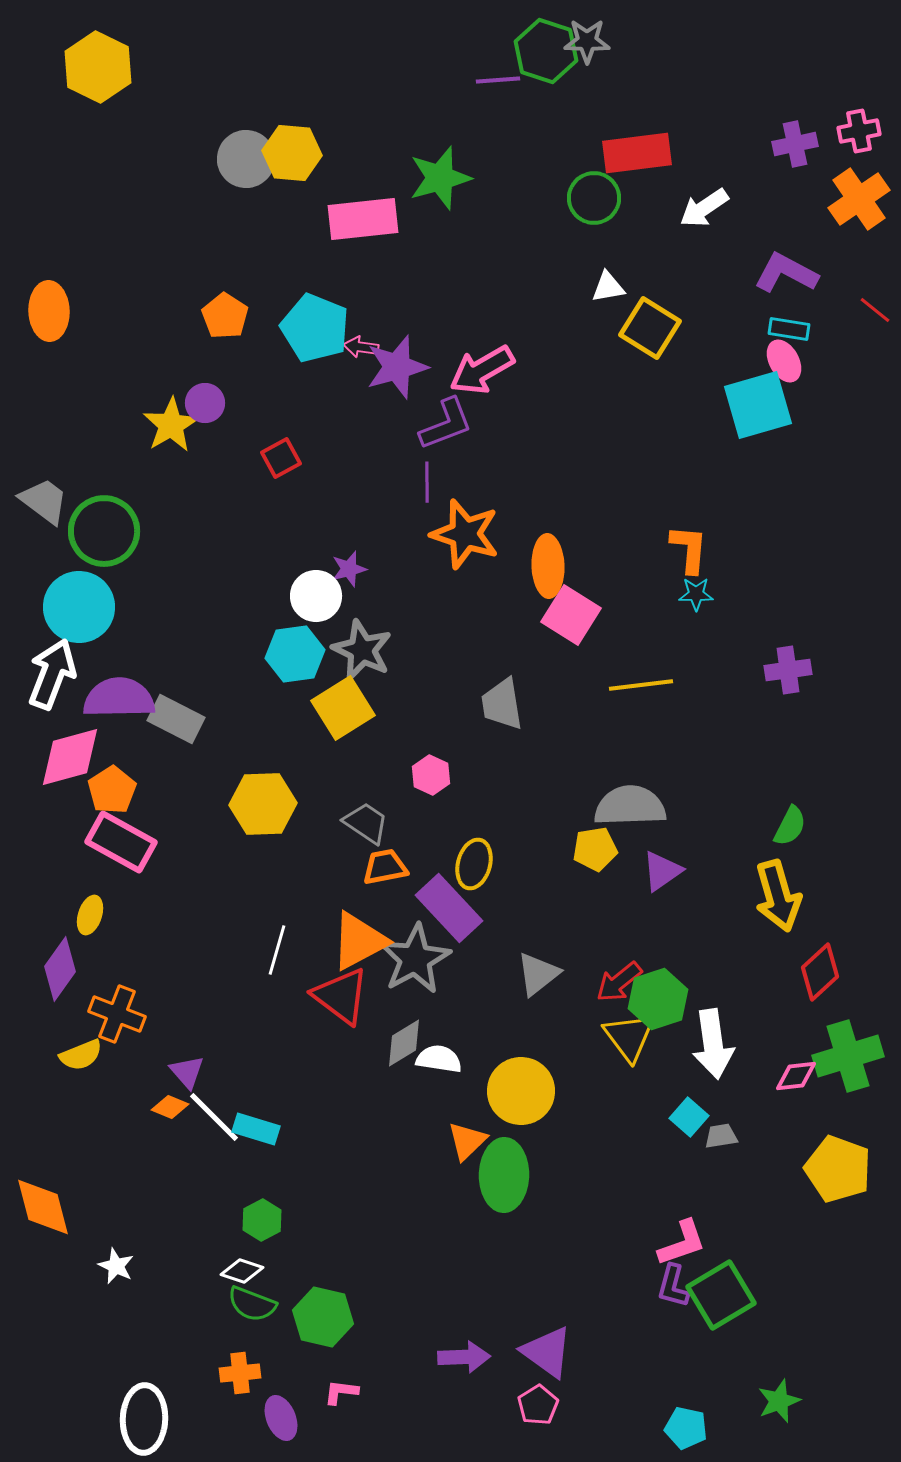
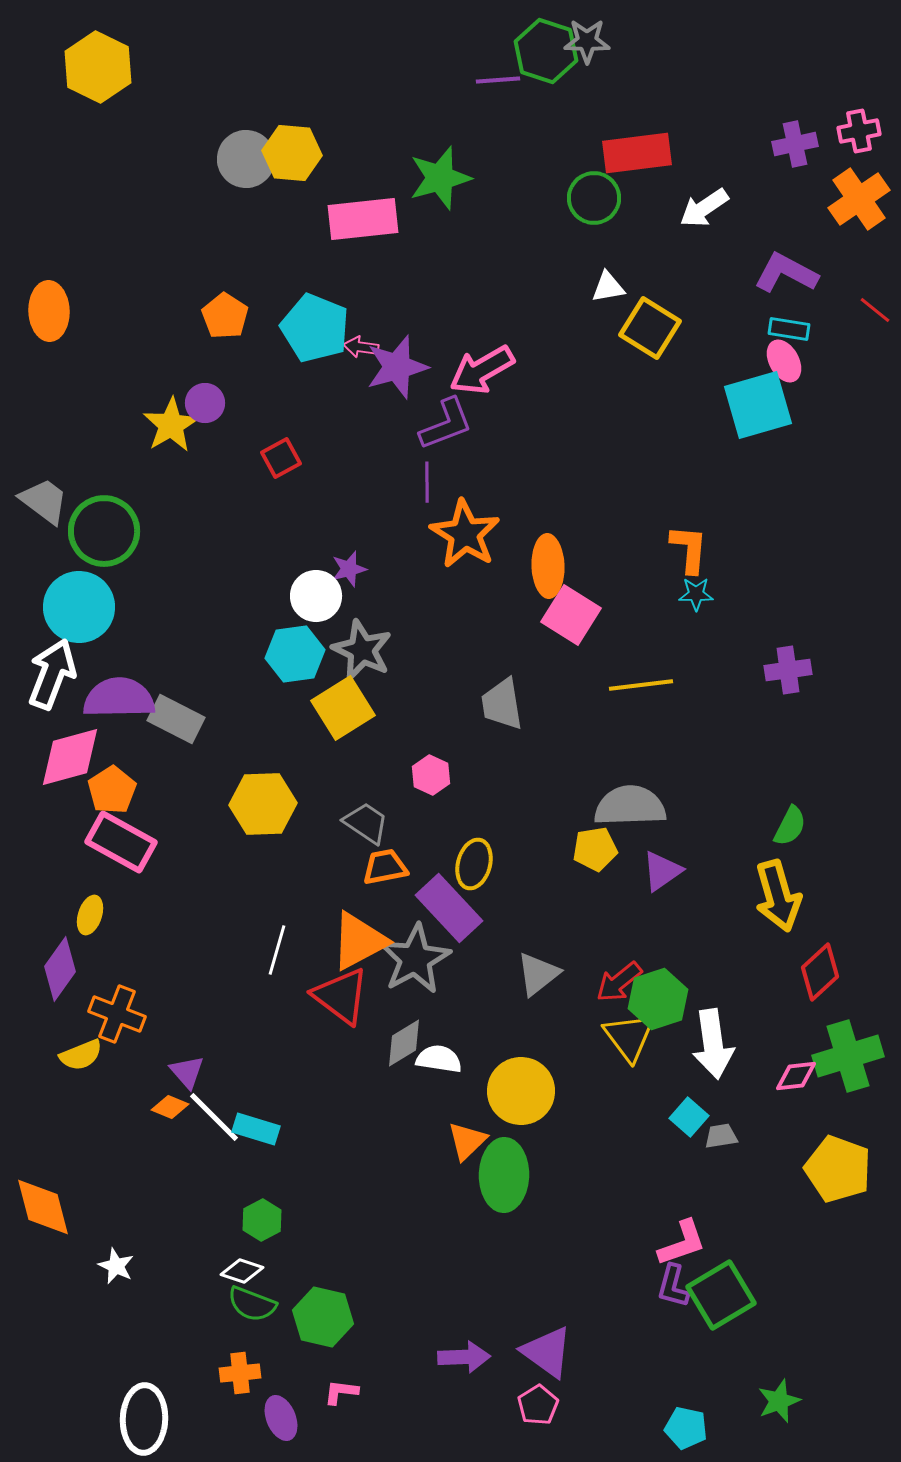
orange star at (465, 534): rotated 14 degrees clockwise
